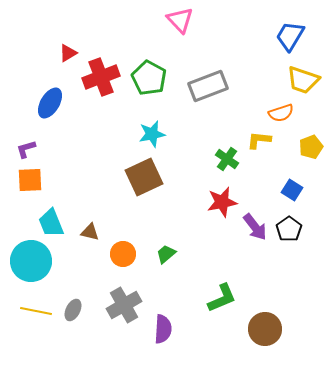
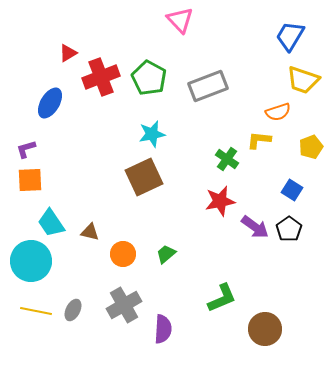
orange semicircle: moved 3 px left, 1 px up
red star: moved 2 px left, 1 px up
cyan trapezoid: rotated 12 degrees counterclockwise
purple arrow: rotated 16 degrees counterclockwise
